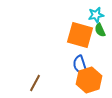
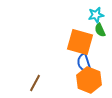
orange square: moved 7 px down
blue semicircle: moved 4 px right, 2 px up
orange hexagon: rotated 20 degrees counterclockwise
